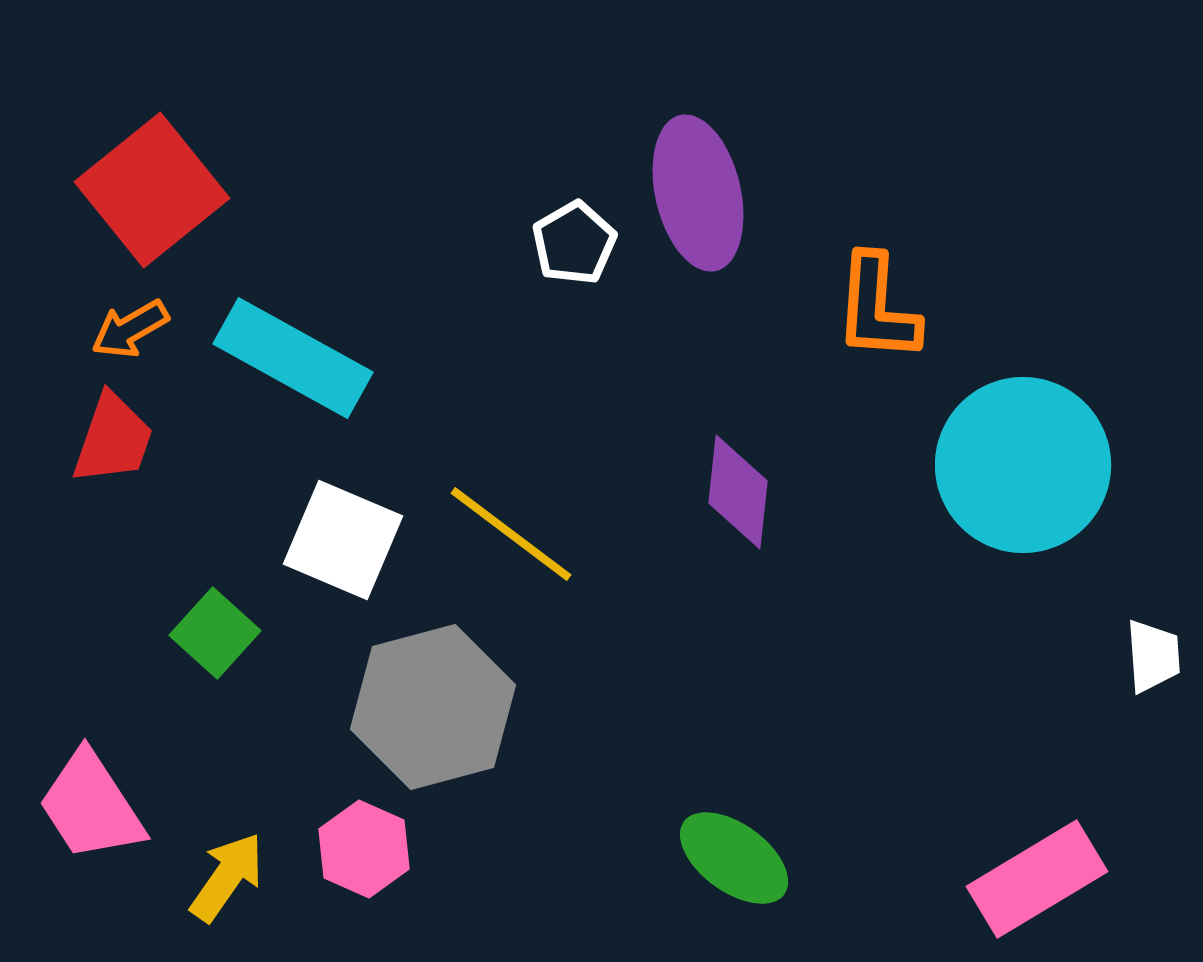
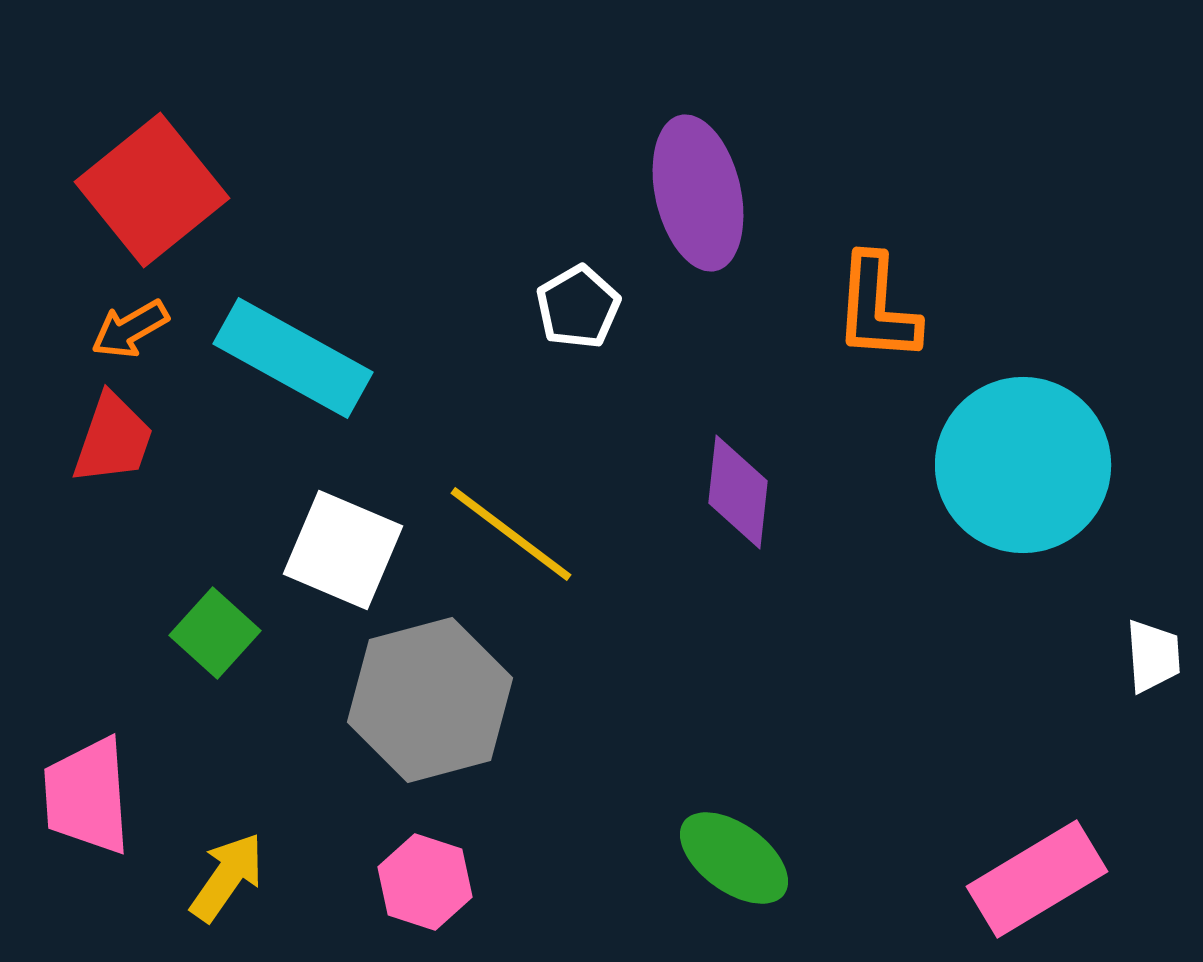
white pentagon: moved 4 px right, 64 px down
white square: moved 10 px down
gray hexagon: moved 3 px left, 7 px up
pink trapezoid: moved 4 px left, 10 px up; rotated 29 degrees clockwise
pink hexagon: moved 61 px right, 33 px down; rotated 6 degrees counterclockwise
